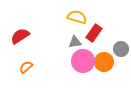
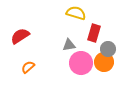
yellow semicircle: moved 1 px left, 4 px up
red rectangle: rotated 18 degrees counterclockwise
gray triangle: moved 6 px left, 3 px down
gray circle: moved 13 px left
pink circle: moved 2 px left, 2 px down
orange semicircle: moved 2 px right
